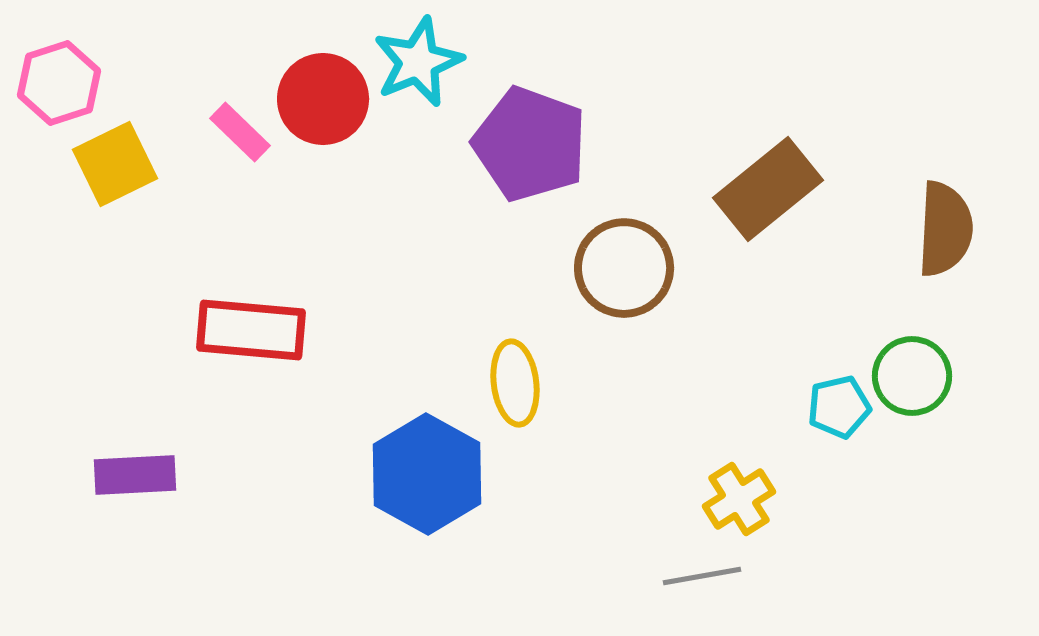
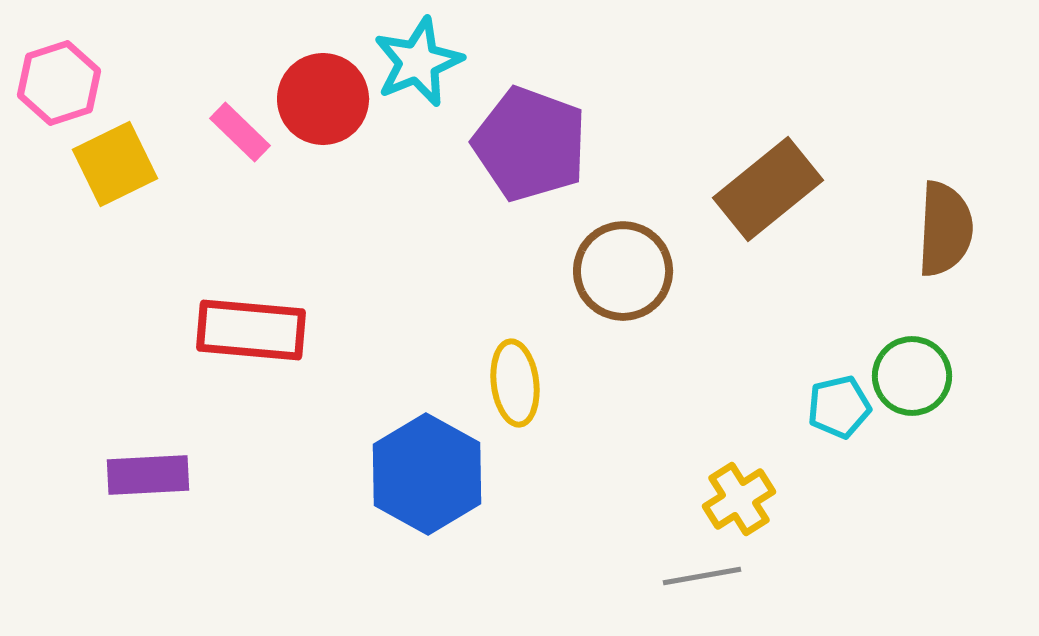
brown circle: moved 1 px left, 3 px down
purple rectangle: moved 13 px right
